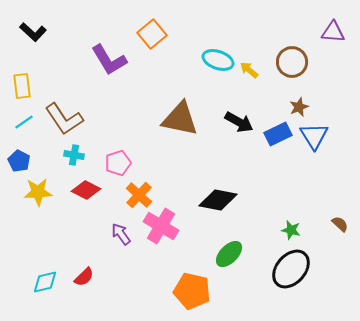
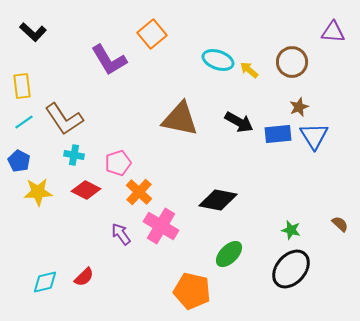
blue rectangle: rotated 20 degrees clockwise
orange cross: moved 3 px up
